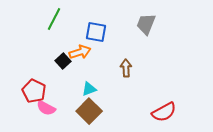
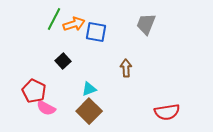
orange arrow: moved 6 px left, 28 px up
red semicircle: moved 3 px right; rotated 20 degrees clockwise
